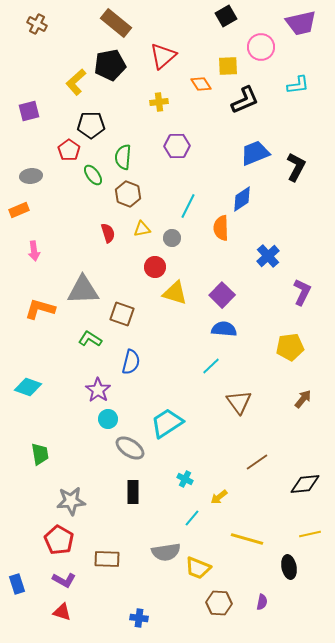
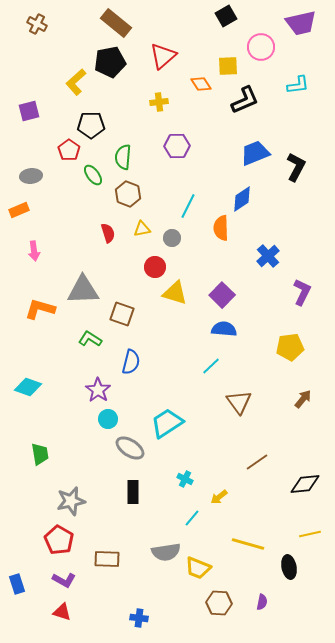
black pentagon at (110, 65): moved 3 px up
gray star at (71, 501): rotated 8 degrees counterclockwise
yellow line at (247, 539): moved 1 px right, 5 px down
